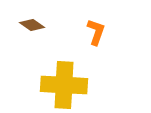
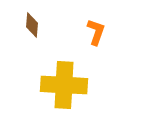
brown diamond: rotated 60 degrees clockwise
